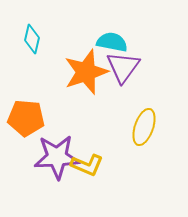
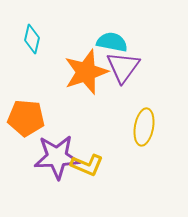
yellow ellipse: rotated 9 degrees counterclockwise
